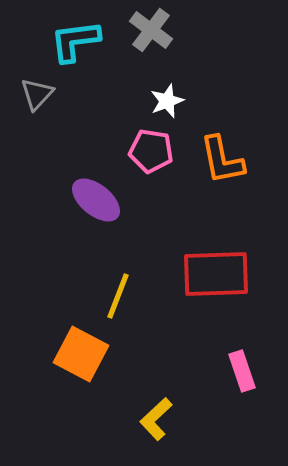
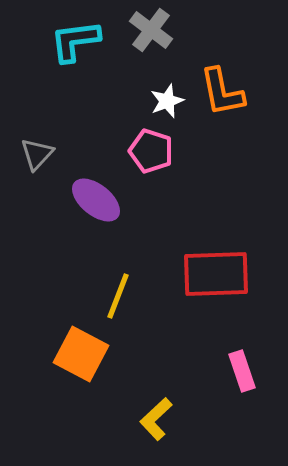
gray triangle: moved 60 px down
pink pentagon: rotated 9 degrees clockwise
orange L-shape: moved 68 px up
